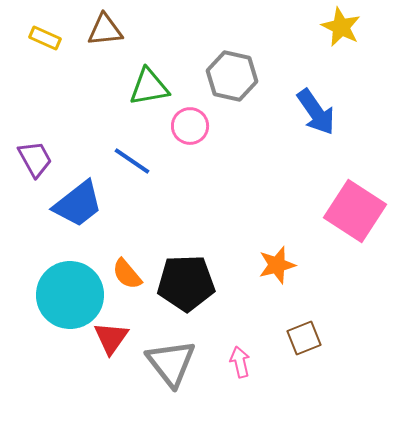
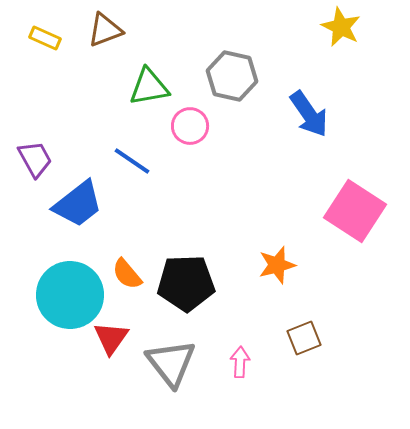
brown triangle: rotated 15 degrees counterclockwise
blue arrow: moved 7 px left, 2 px down
pink arrow: rotated 16 degrees clockwise
